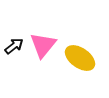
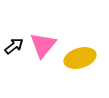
yellow ellipse: rotated 52 degrees counterclockwise
